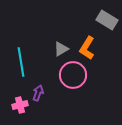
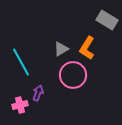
cyan line: rotated 20 degrees counterclockwise
